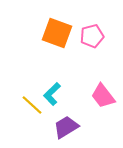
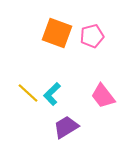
yellow line: moved 4 px left, 12 px up
